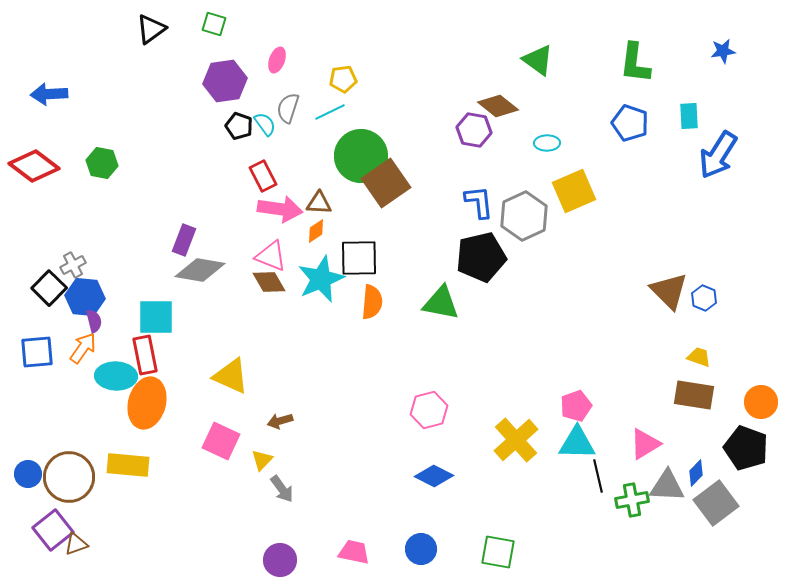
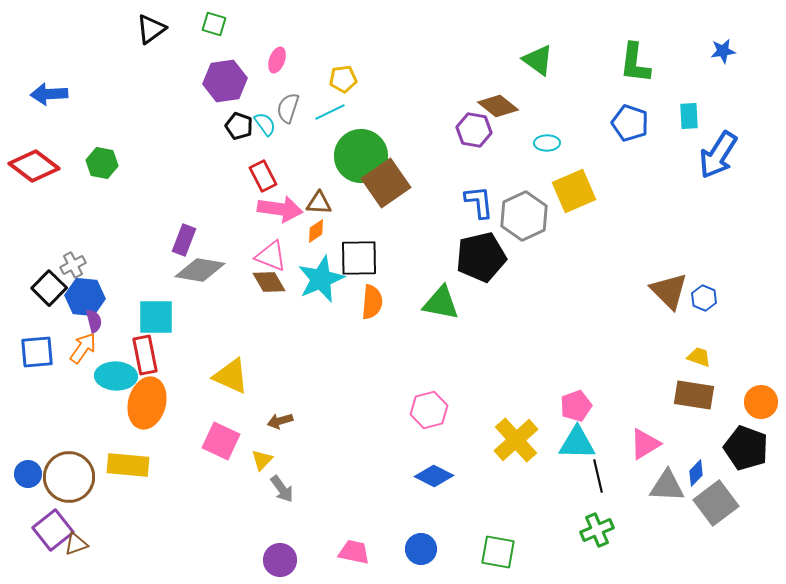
green cross at (632, 500): moved 35 px left, 30 px down; rotated 12 degrees counterclockwise
